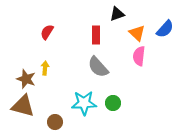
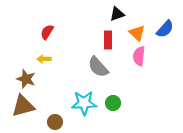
red rectangle: moved 12 px right, 5 px down
yellow arrow: moved 1 px left, 9 px up; rotated 96 degrees counterclockwise
brown triangle: rotated 30 degrees counterclockwise
